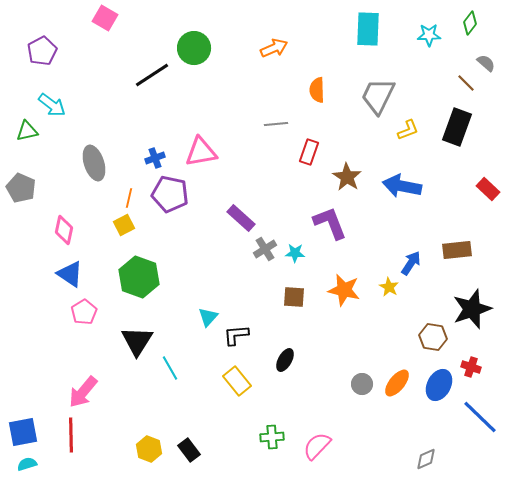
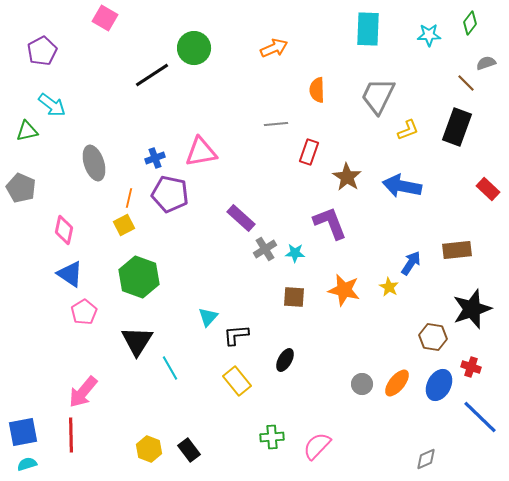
gray semicircle at (486, 63): rotated 60 degrees counterclockwise
